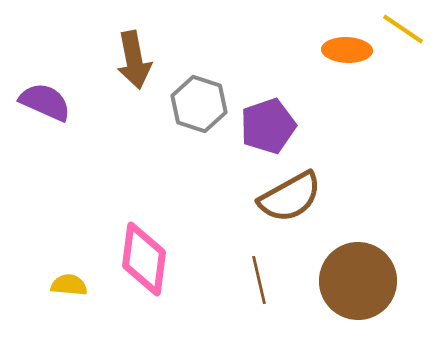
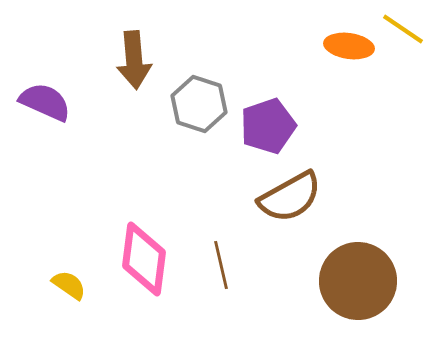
orange ellipse: moved 2 px right, 4 px up; rotated 6 degrees clockwise
brown arrow: rotated 6 degrees clockwise
brown line: moved 38 px left, 15 px up
yellow semicircle: rotated 30 degrees clockwise
